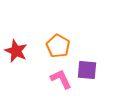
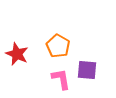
red star: moved 1 px right, 3 px down
pink L-shape: rotated 15 degrees clockwise
